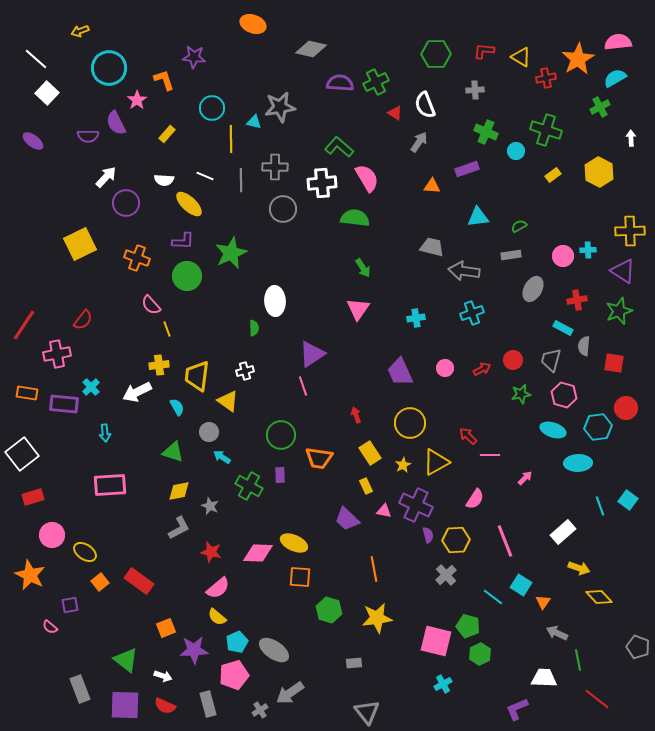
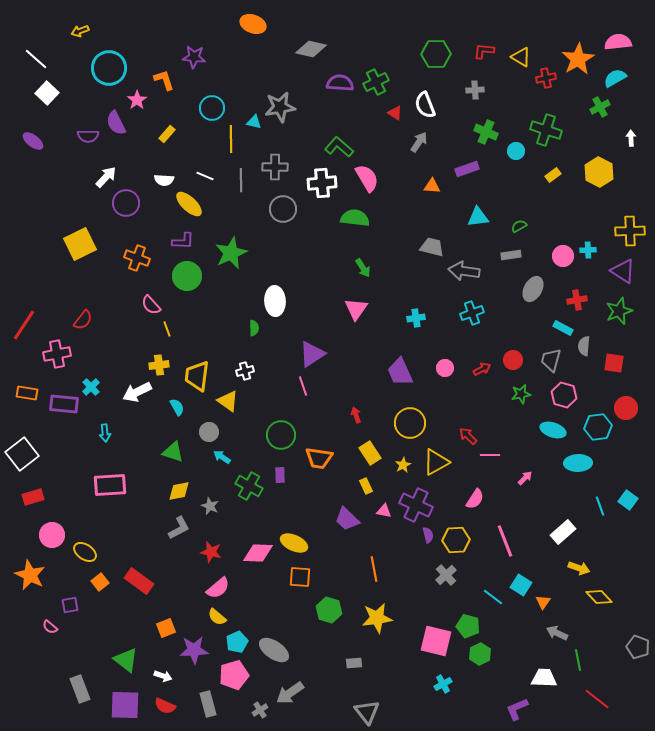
pink triangle at (358, 309): moved 2 px left
